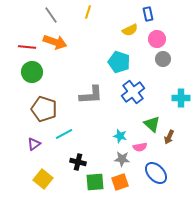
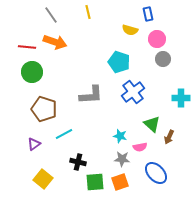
yellow line: rotated 32 degrees counterclockwise
yellow semicircle: rotated 42 degrees clockwise
